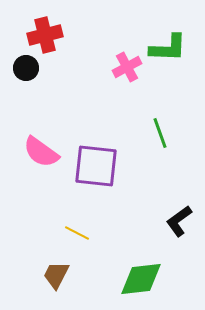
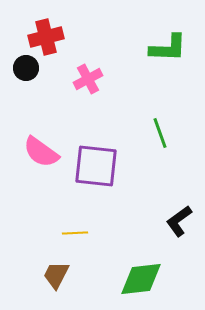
red cross: moved 1 px right, 2 px down
pink cross: moved 39 px left, 12 px down
yellow line: moved 2 px left; rotated 30 degrees counterclockwise
